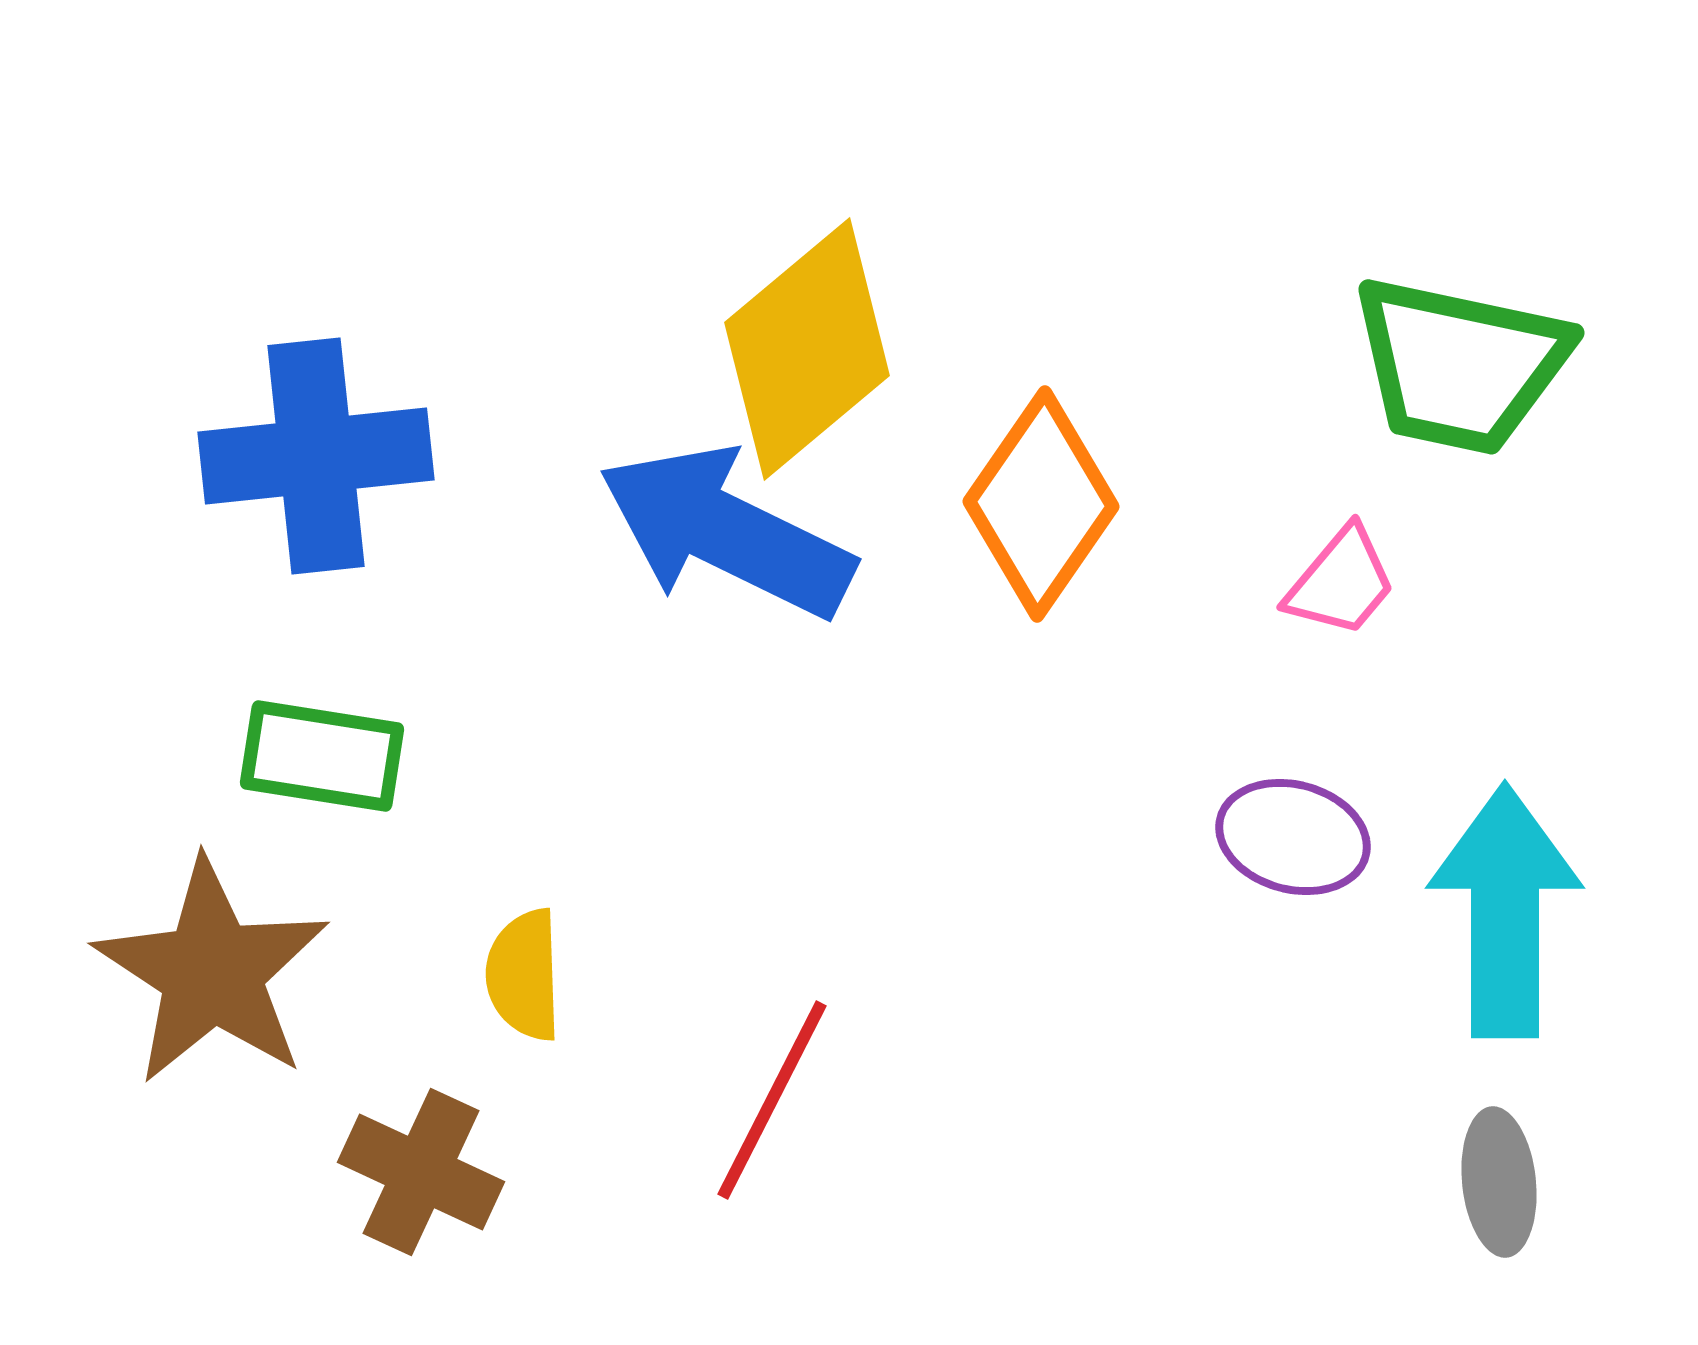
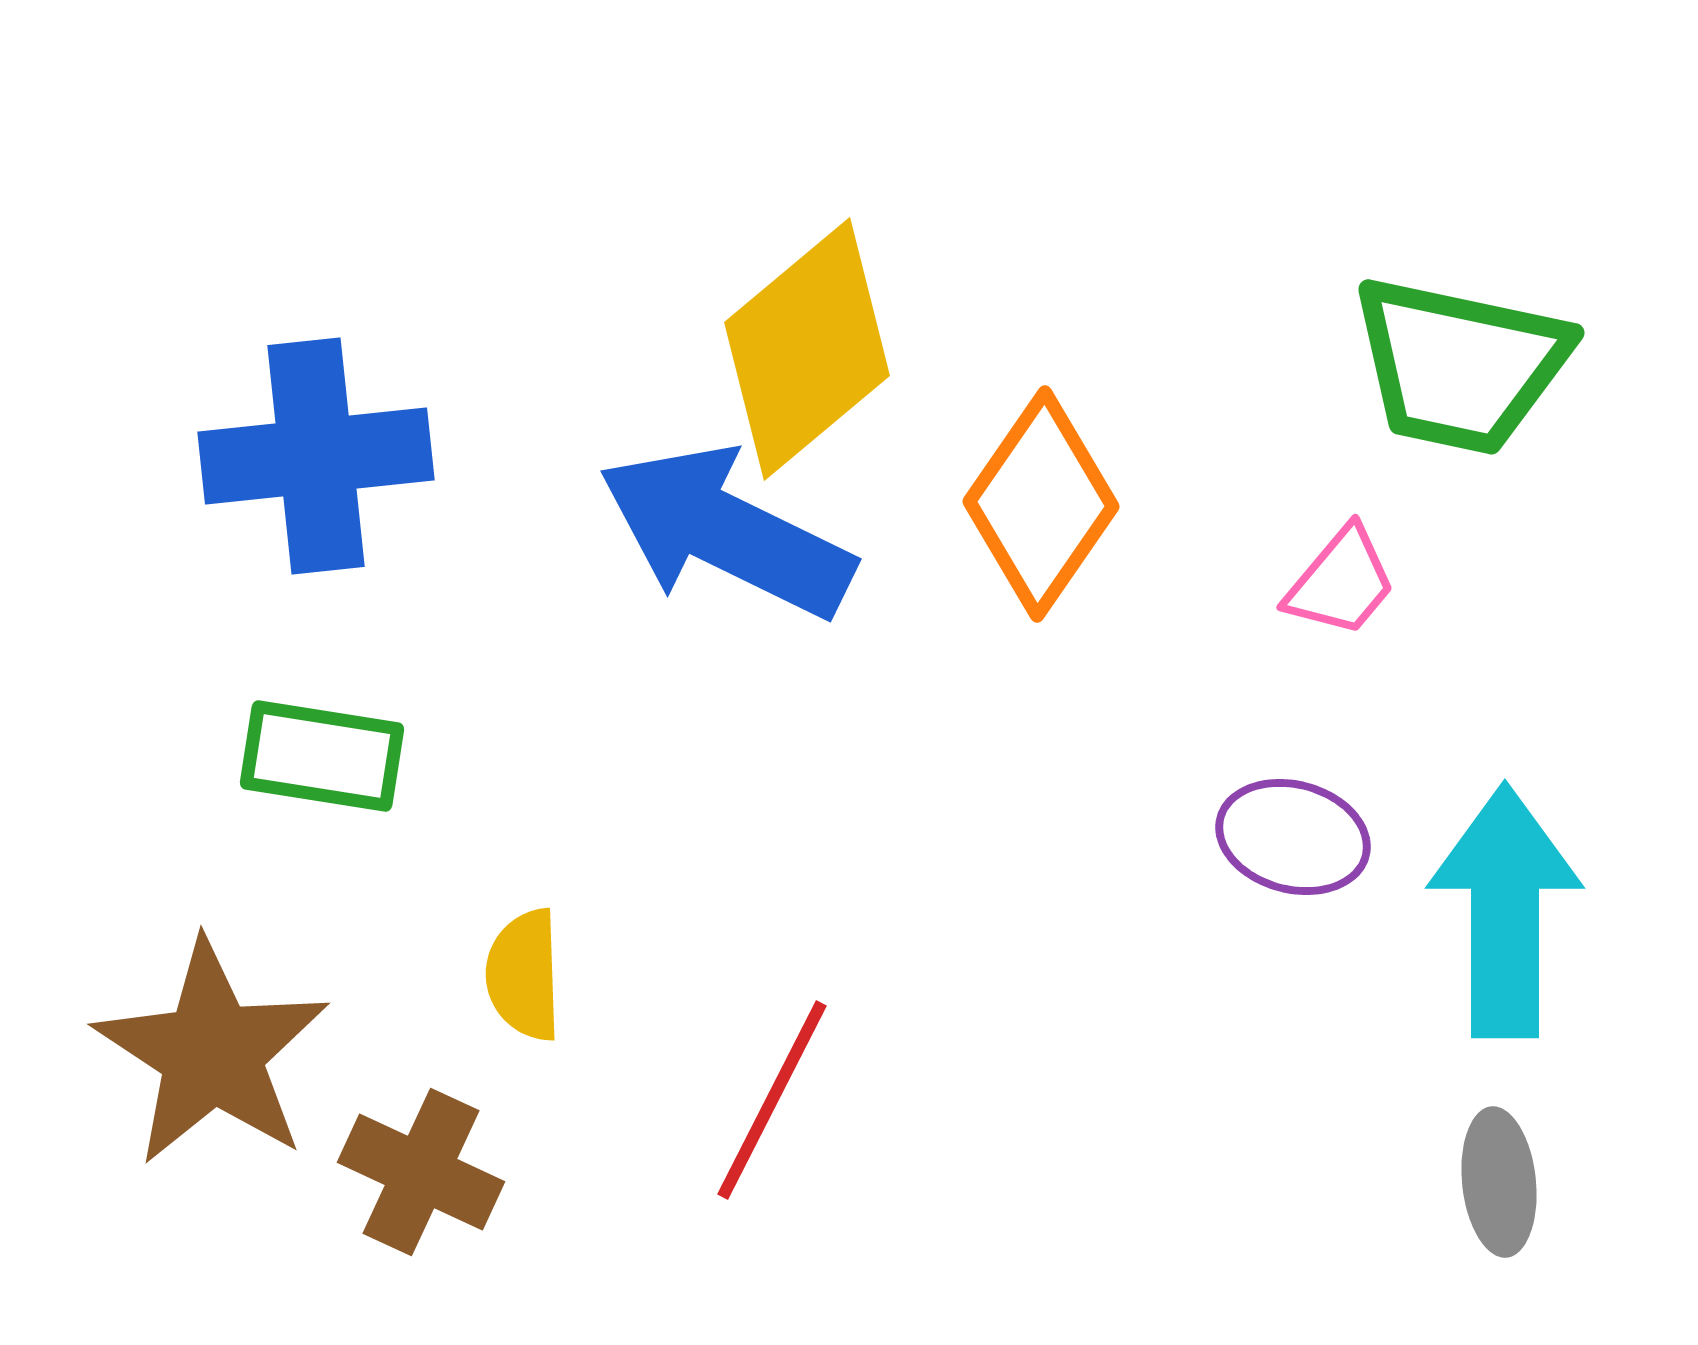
brown star: moved 81 px down
